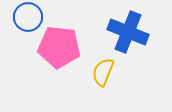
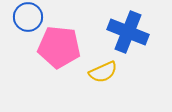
yellow semicircle: rotated 136 degrees counterclockwise
